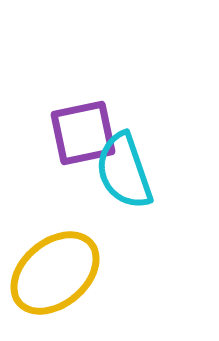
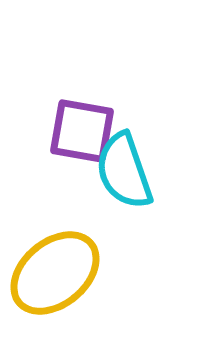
purple square: moved 1 px left, 2 px up; rotated 22 degrees clockwise
